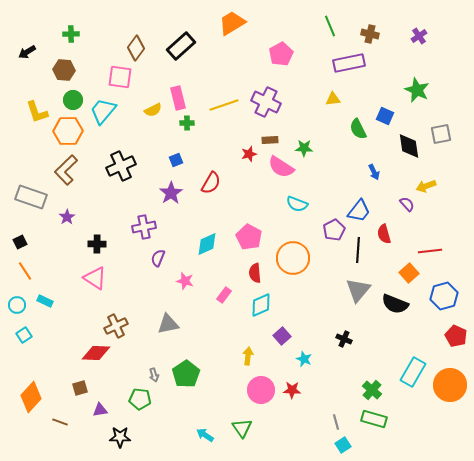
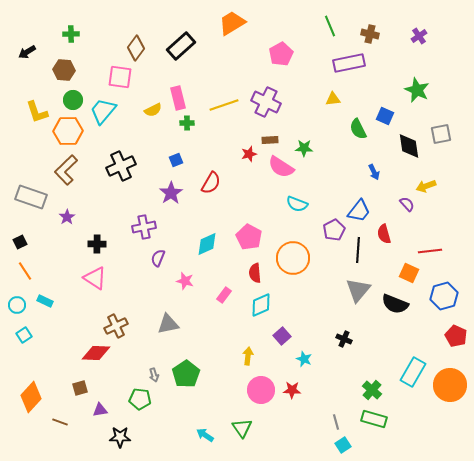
orange square at (409, 273): rotated 24 degrees counterclockwise
